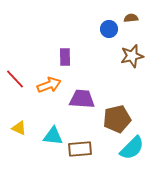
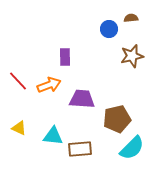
red line: moved 3 px right, 2 px down
